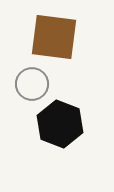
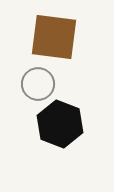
gray circle: moved 6 px right
